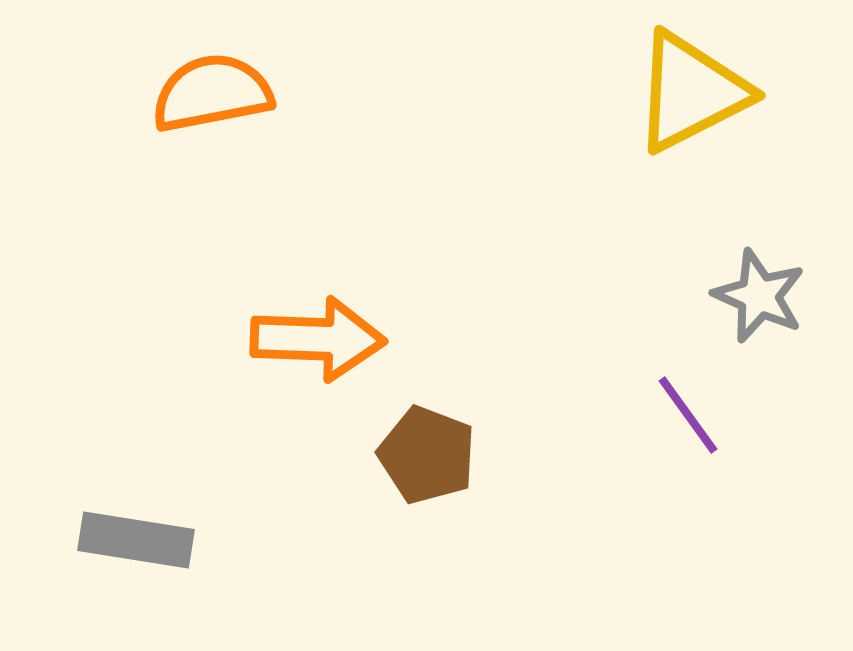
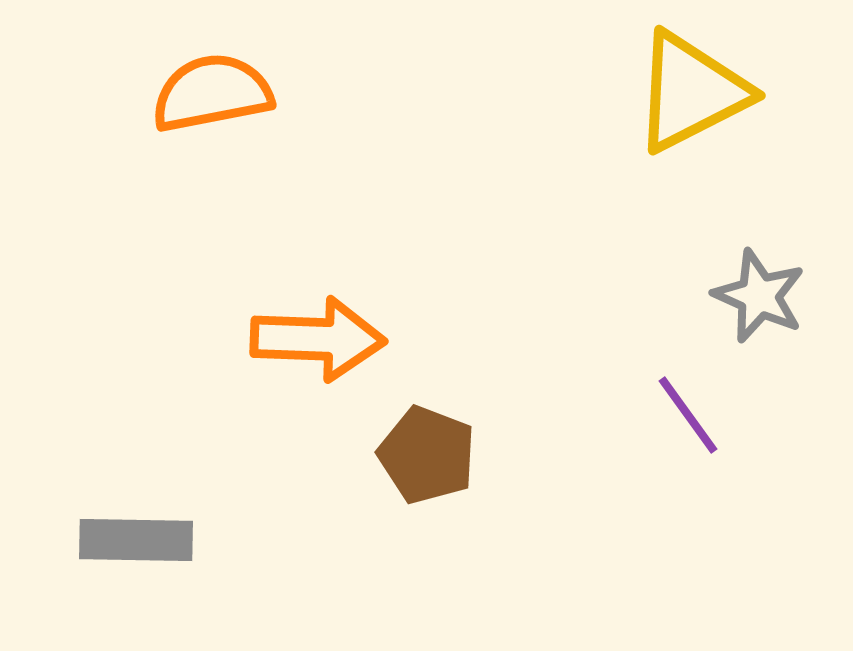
gray rectangle: rotated 8 degrees counterclockwise
